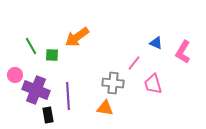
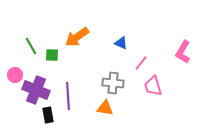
blue triangle: moved 35 px left
pink line: moved 7 px right
pink trapezoid: moved 2 px down
